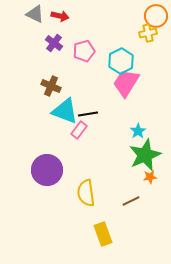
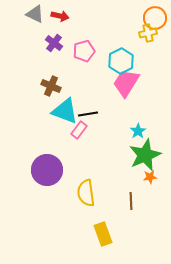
orange circle: moved 1 px left, 2 px down
brown line: rotated 66 degrees counterclockwise
